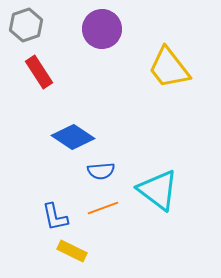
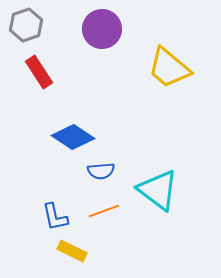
yellow trapezoid: rotated 12 degrees counterclockwise
orange line: moved 1 px right, 3 px down
